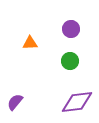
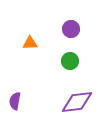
purple semicircle: moved 1 px up; rotated 30 degrees counterclockwise
